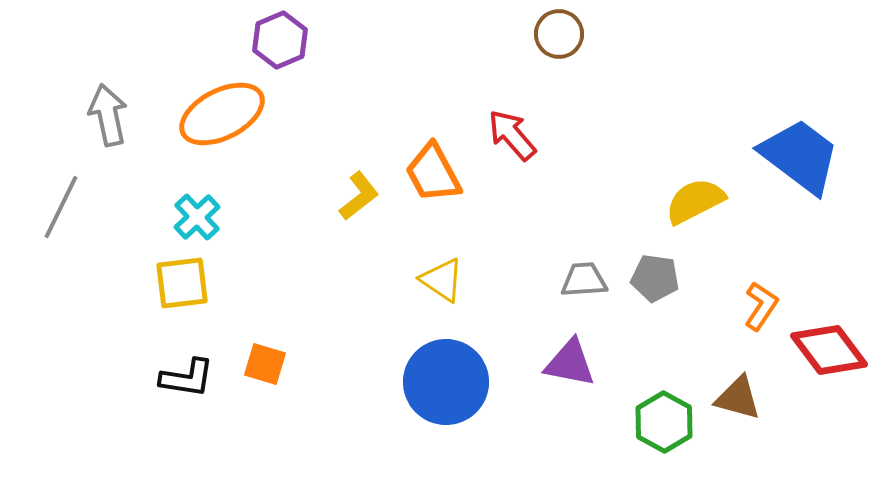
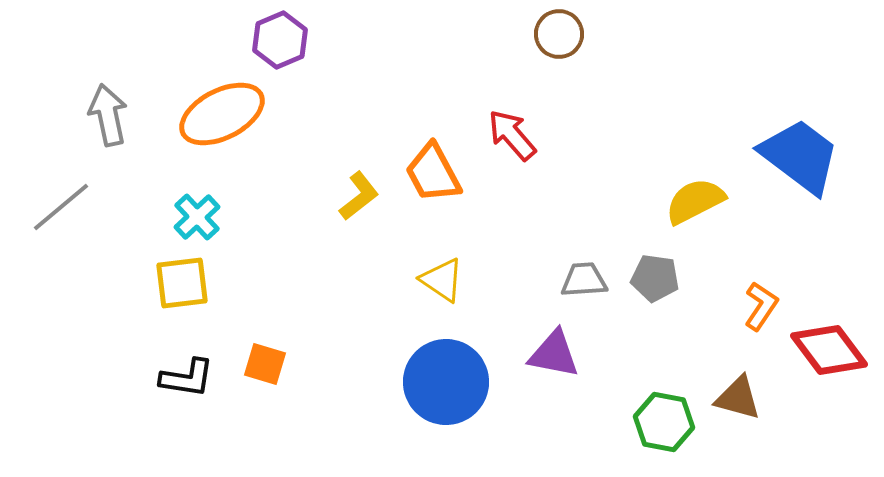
gray line: rotated 24 degrees clockwise
purple triangle: moved 16 px left, 9 px up
green hexagon: rotated 18 degrees counterclockwise
